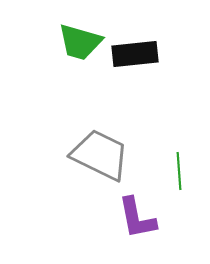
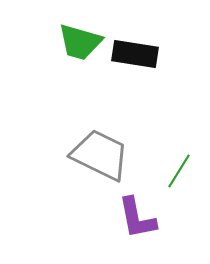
black rectangle: rotated 15 degrees clockwise
green line: rotated 36 degrees clockwise
